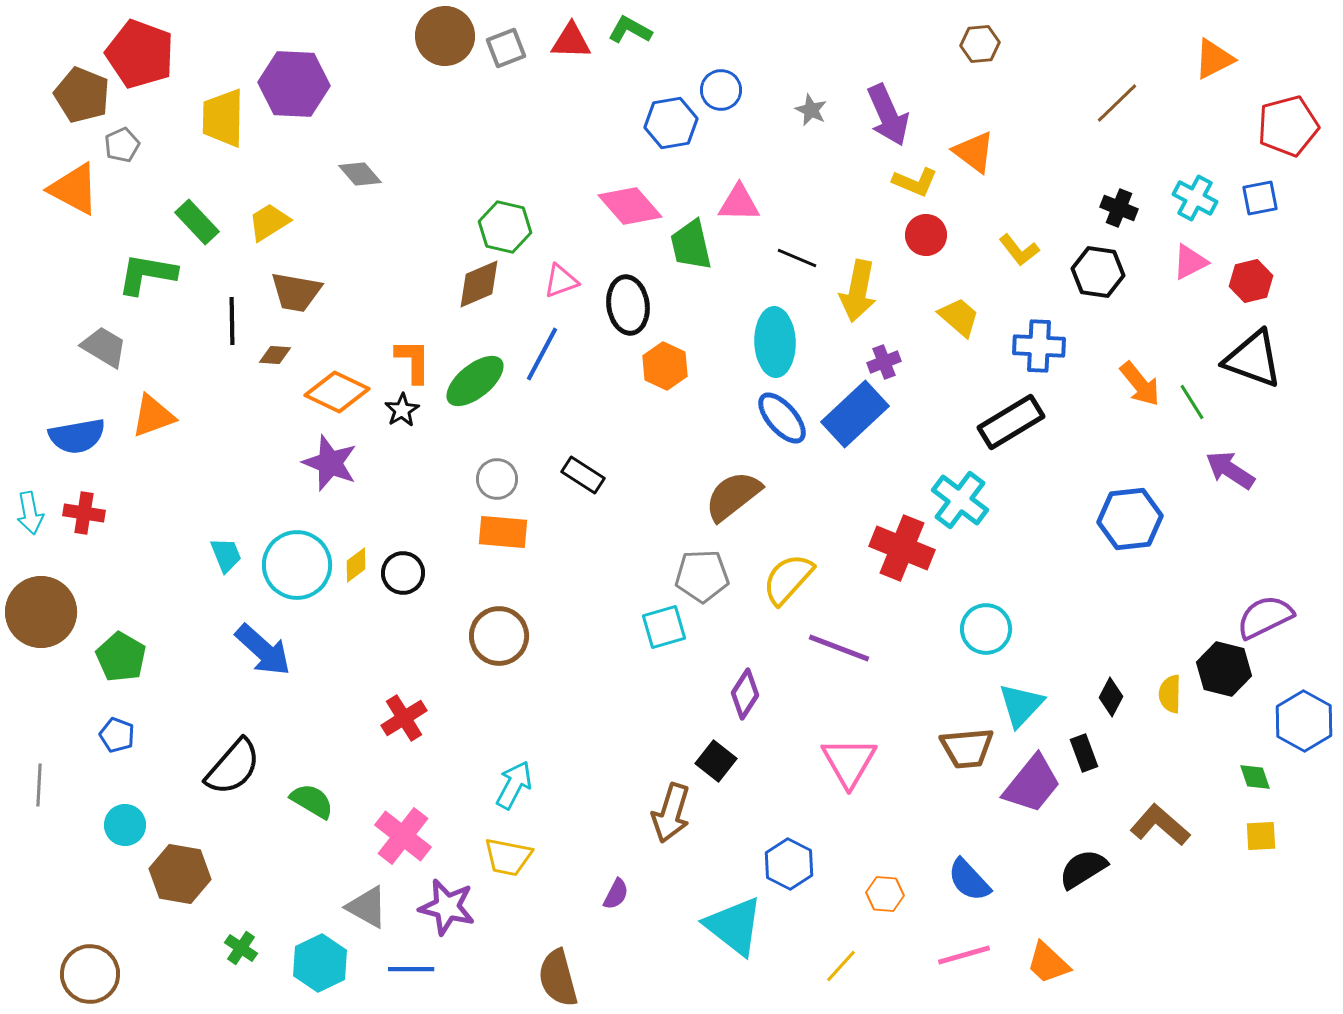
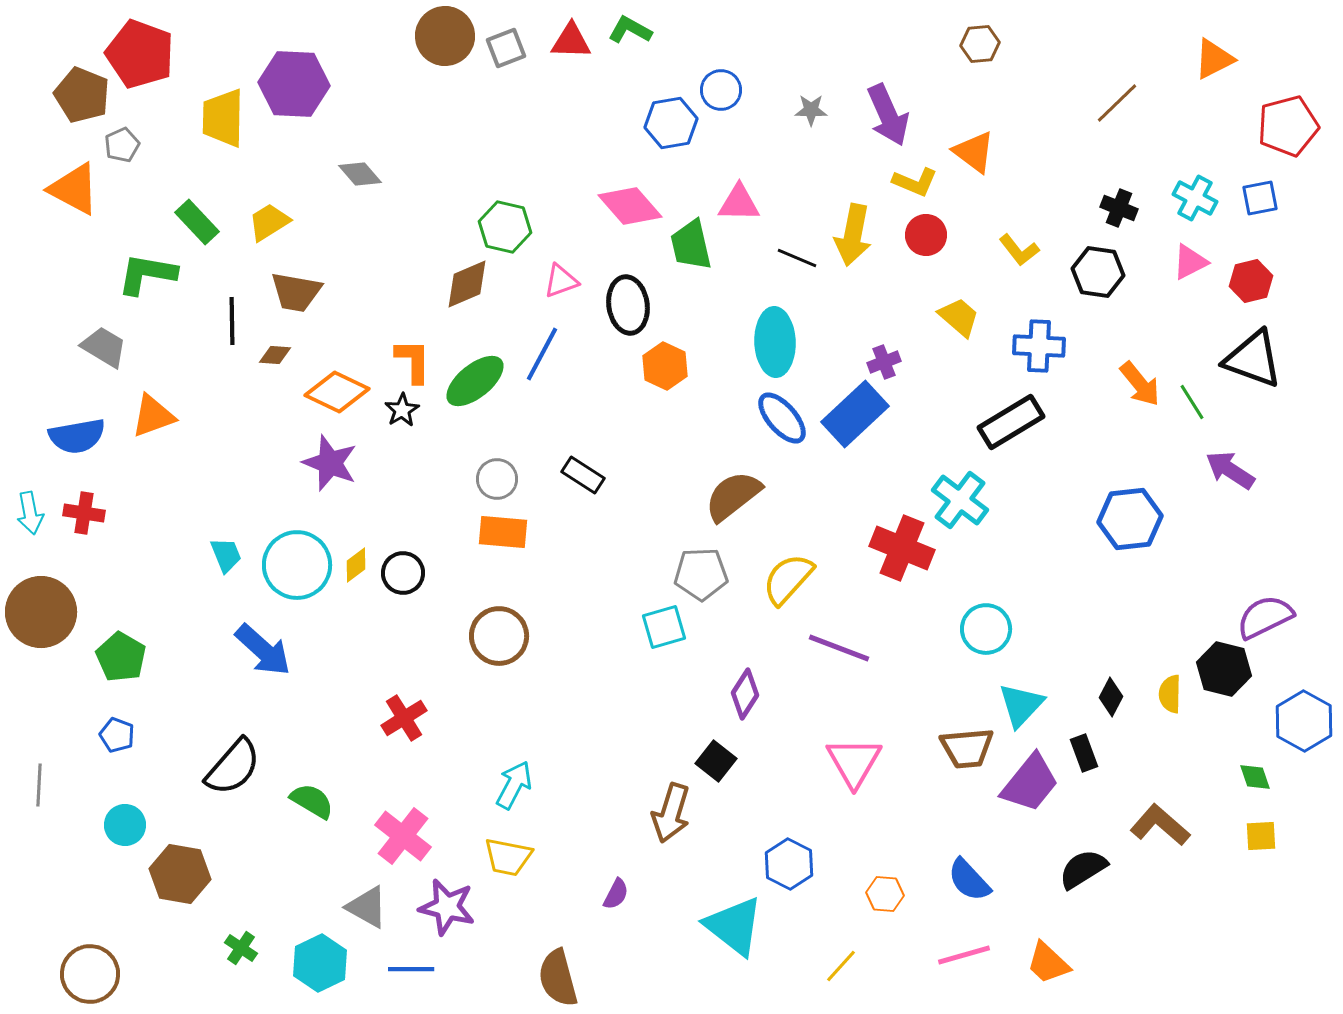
gray star at (811, 110): rotated 24 degrees counterclockwise
brown diamond at (479, 284): moved 12 px left
yellow arrow at (858, 291): moved 5 px left, 56 px up
gray pentagon at (702, 576): moved 1 px left, 2 px up
pink triangle at (849, 762): moved 5 px right
purple trapezoid at (1032, 784): moved 2 px left, 1 px up
